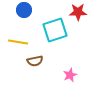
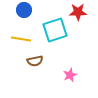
yellow line: moved 3 px right, 3 px up
